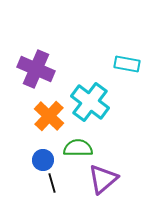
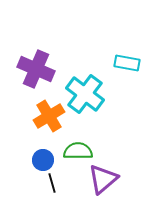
cyan rectangle: moved 1 px up
cyan cross: moved 5 px left, 8 px up
orange cross: rotated 16 degrees clockwise
green semicircle: moved 3 px down
